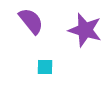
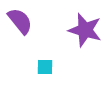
purple semicircle: moved 11 px left
